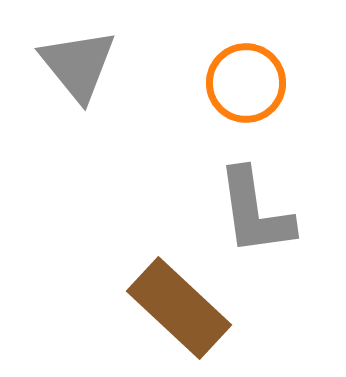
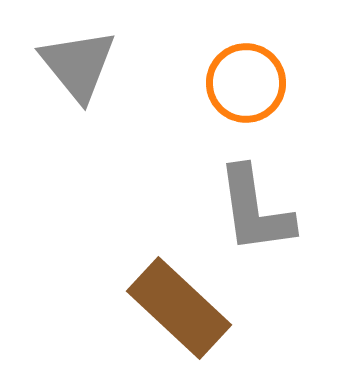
gray L-shape: moved 2 px up
